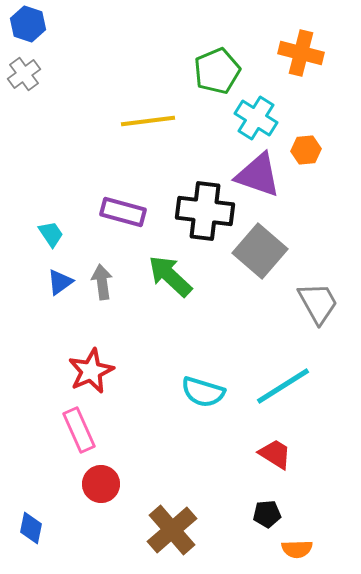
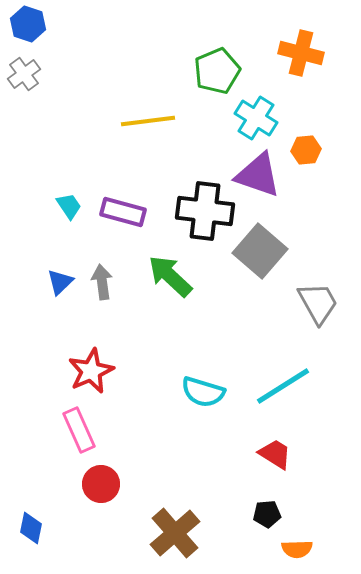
cyan trapezoid: moved 18 px right, 28 px up
blue triangle: rotated 8 degrees counterclockwise
brown cross: moved 3 px right, 3 px down
